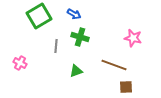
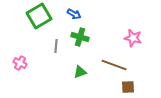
green triangle: moved 4 px right, 1 px down
brown square: moved 2 px right
